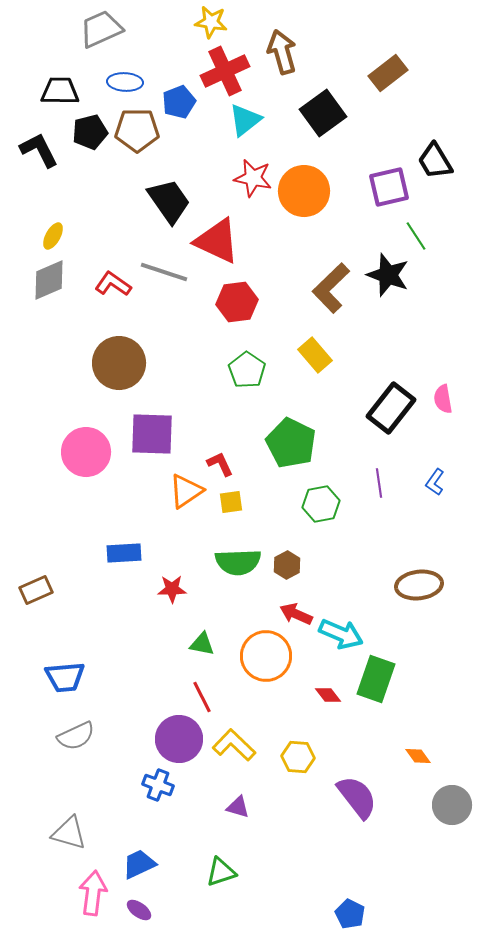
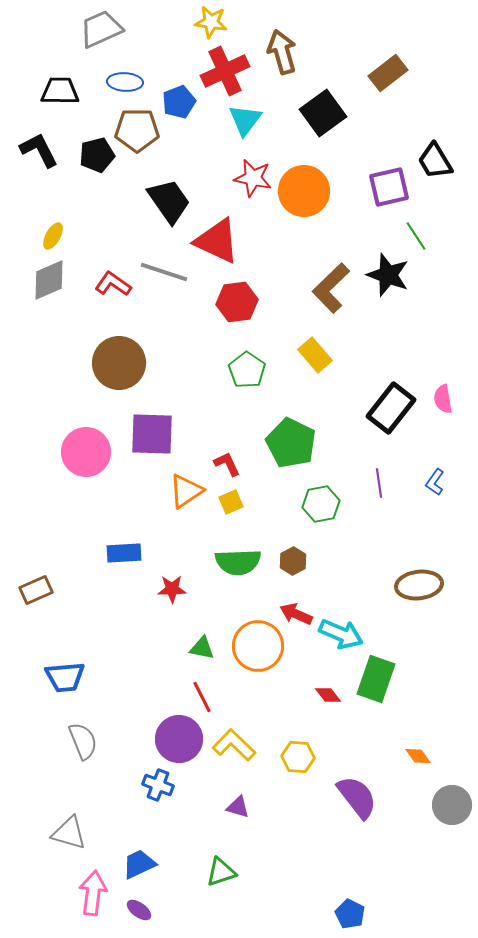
cyan triangle at (245, 120): rotated 15 degrees counterclockwise
black pentagon at (90, 132): moved 7 px right, 23 px down
red L-shape at (220, 464): moved 7 px right
yellow square at (231, 502): rotated 15 degrees counterclockwise
brown hexagon at (287, 565): moved 6 px right, 4 px up
green triangle at (202, 644): moved 4 px down
orange circle at (266, 656): moved 8 px left, 10 px up
gray semicircle at (76, 736): moved 7 px right, 5 px down; rotated 87 degrees counterclockwise
